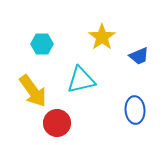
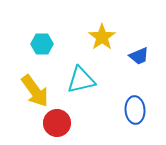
yellow arrow: moved 2 px right
